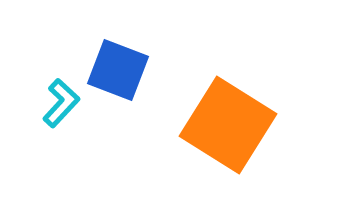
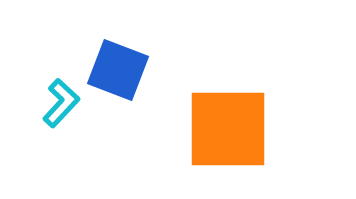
orange square: moved 4 px down; rotated 32 degrees counterclockwise
